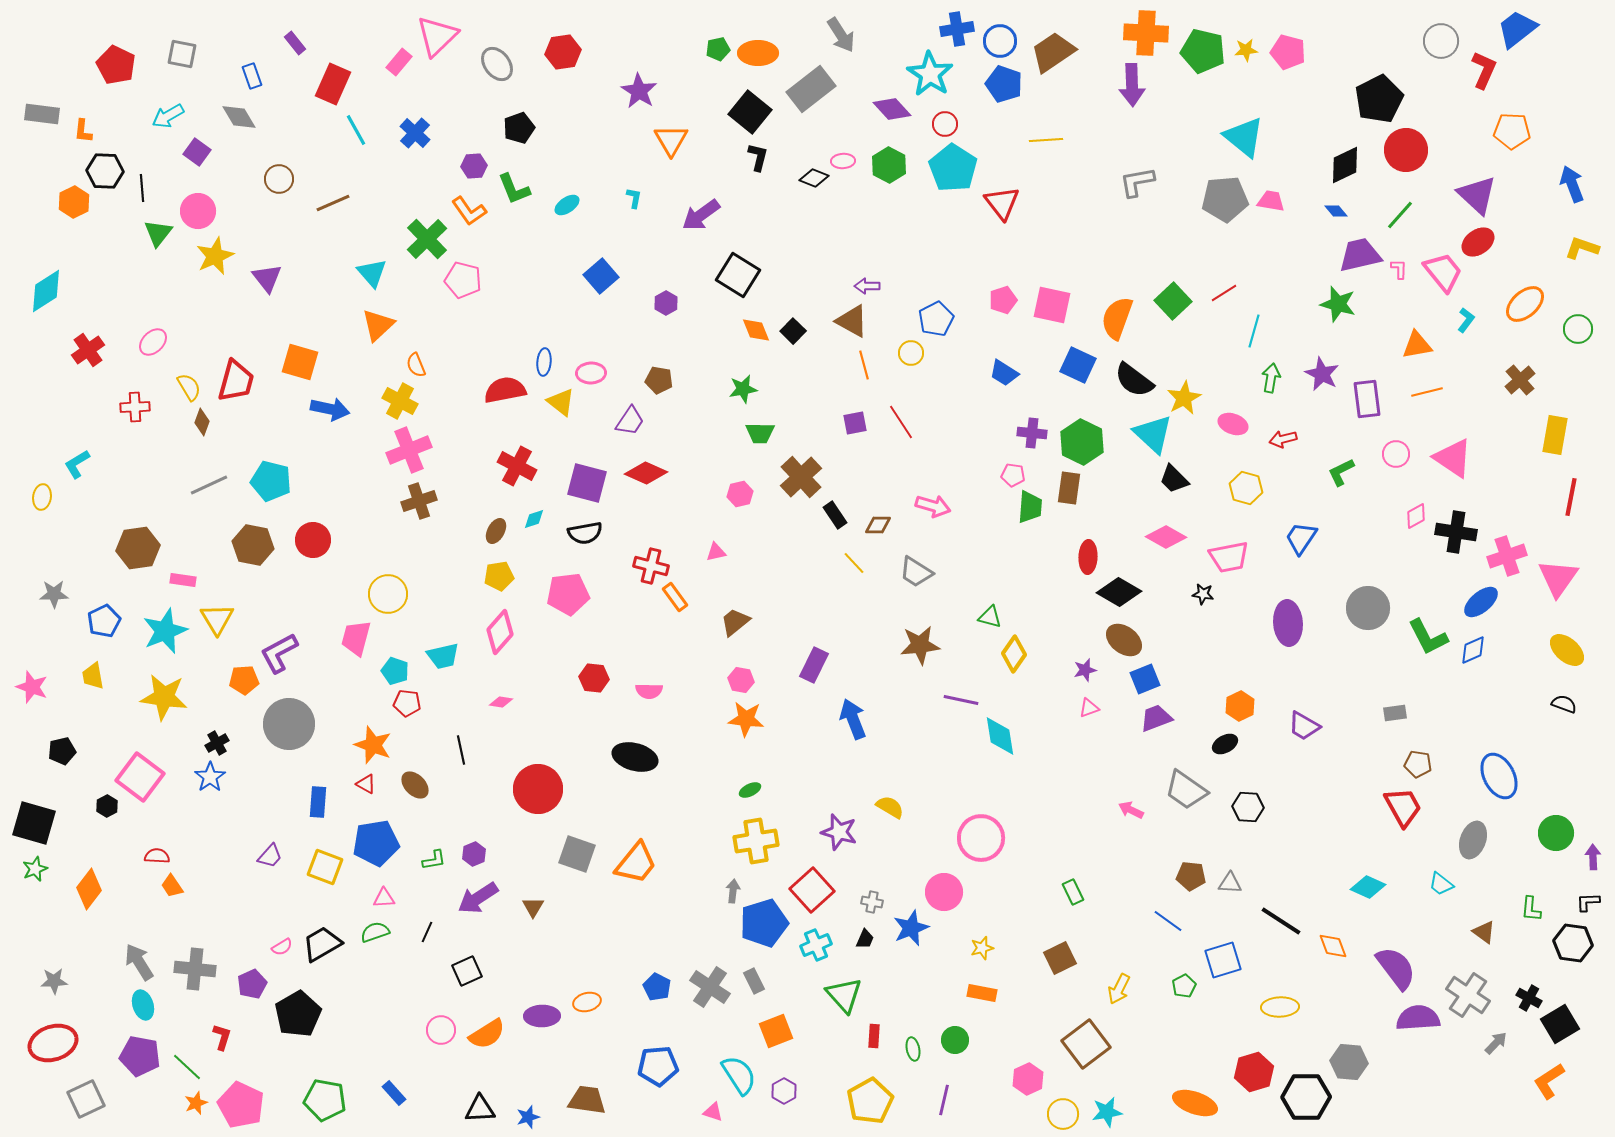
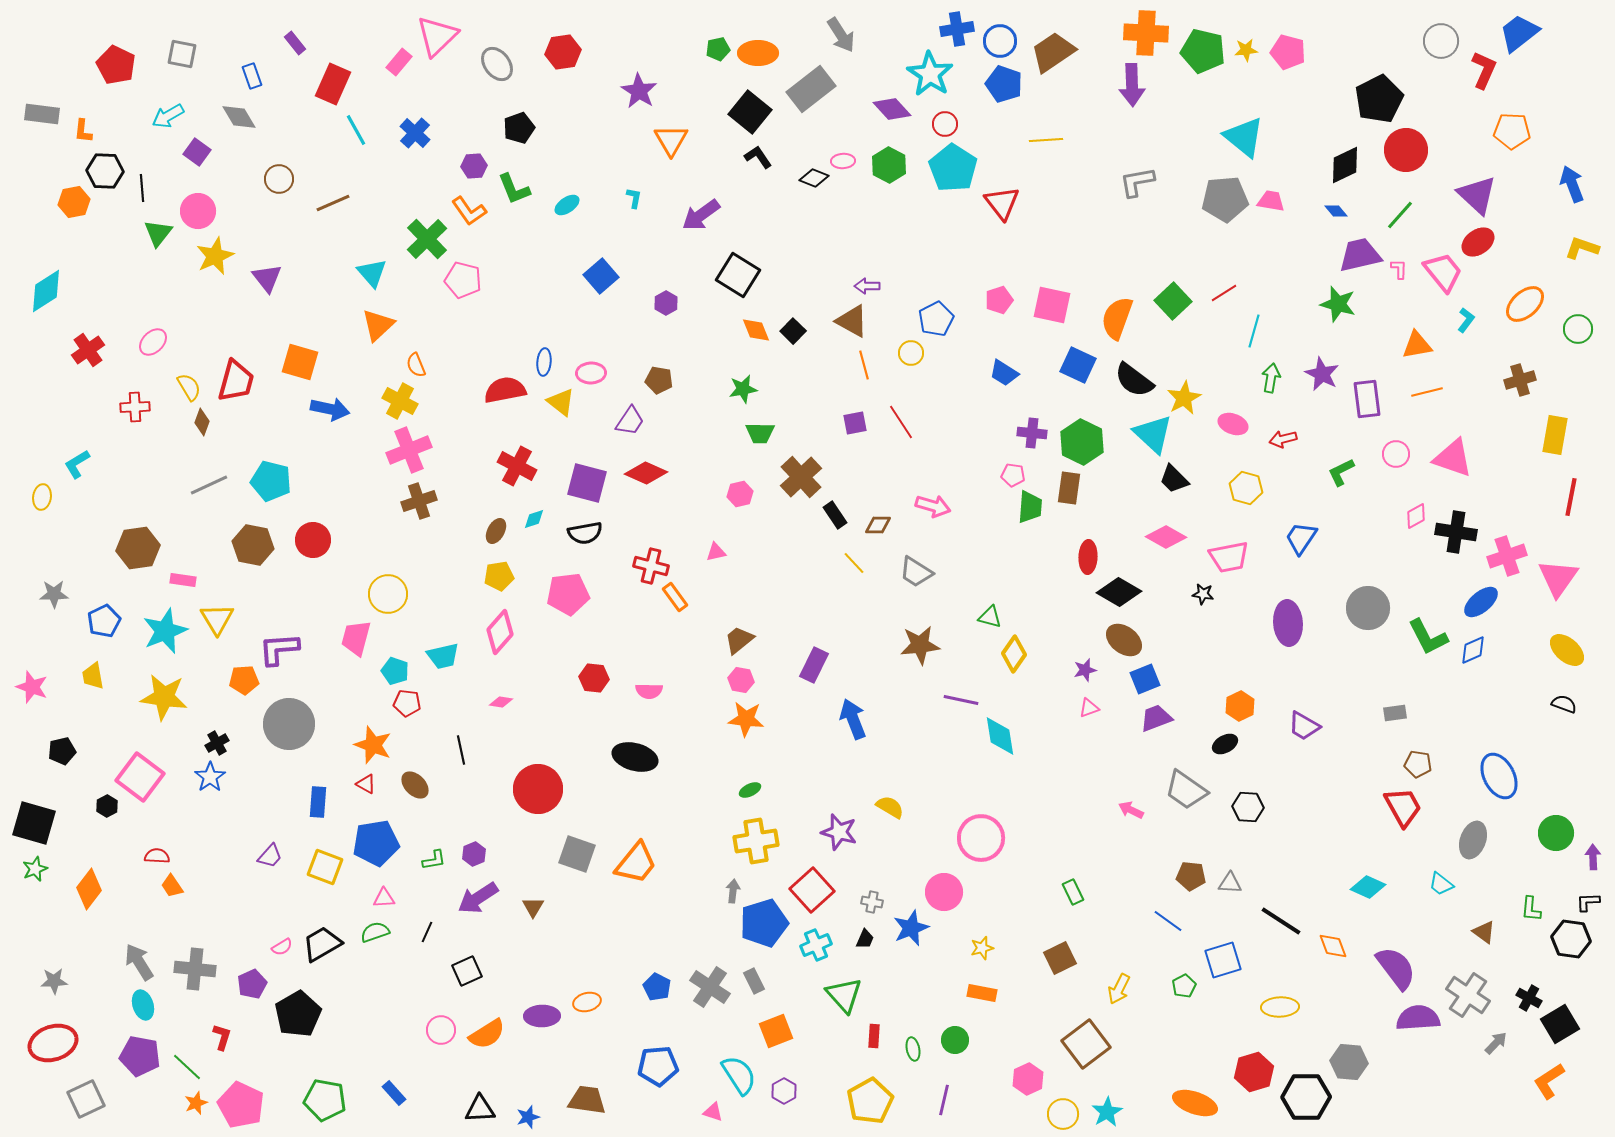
blue trapezoid at (1517, 29): moved 2 px right, 4 px down
black L-shape at (758, 157): rotated 48 degrees counterclockwise
orange hexagon at (74, 202): rotated 16 degrees clockwise
pink pentagon at (1003, 300): moved 4 px left
brown cross at (1520, 380): rotated 24 degrees clockwise
pink triangle at (1453, 458): rotated 15 degrees counterclockwise
brown trapezoid at (735, 622): moved 4 px right, 18 px down
purple L-shape at (279, 653): moved 4 px up; rotated 24 degrees clockwise
black hexagon at (1573, 943): moved 2 px left, 4 px up
cyan star at (1107, 1112): rotated 20 degrees counterclockwise
